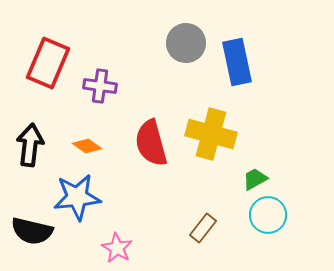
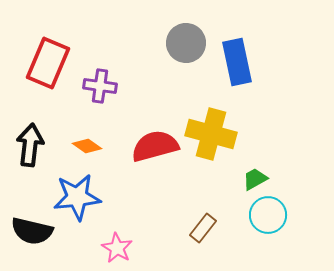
red semicircle: moved 4 px right, 3 px down; rotated 90 degrees clockwise
